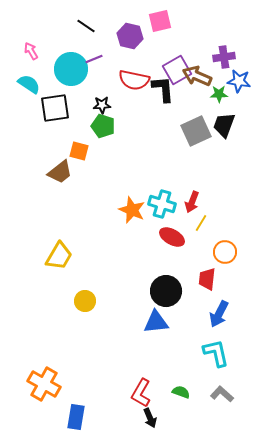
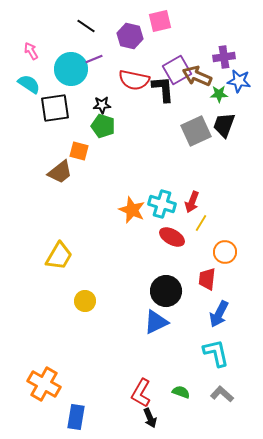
blue triangle: rotated 20 degrees counterclockwise
